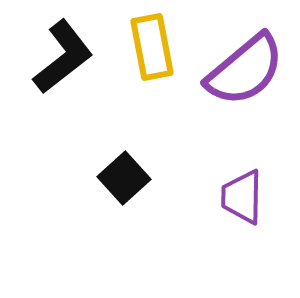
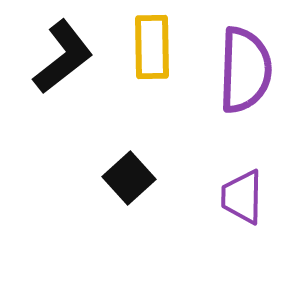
yellow rectangle: rotated 10 degrees clockwise
purple semicircle: rotated 48 degrees counterclockwise
black square: moved 5 px right
